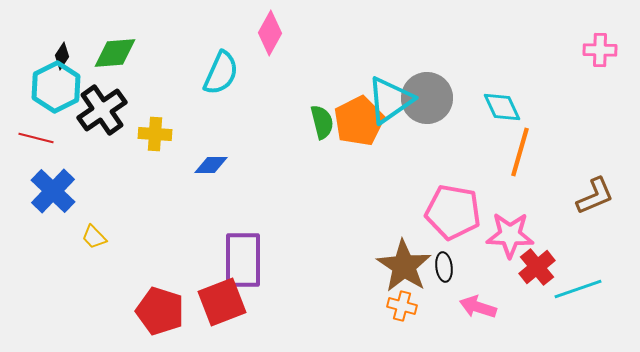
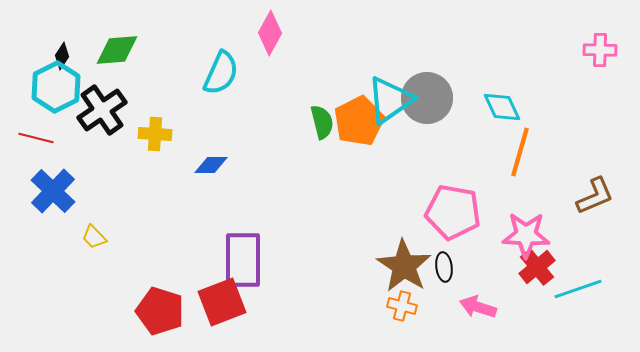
green diamond: moved 2 px right, 3 px up
pink star: moved 16 px right
